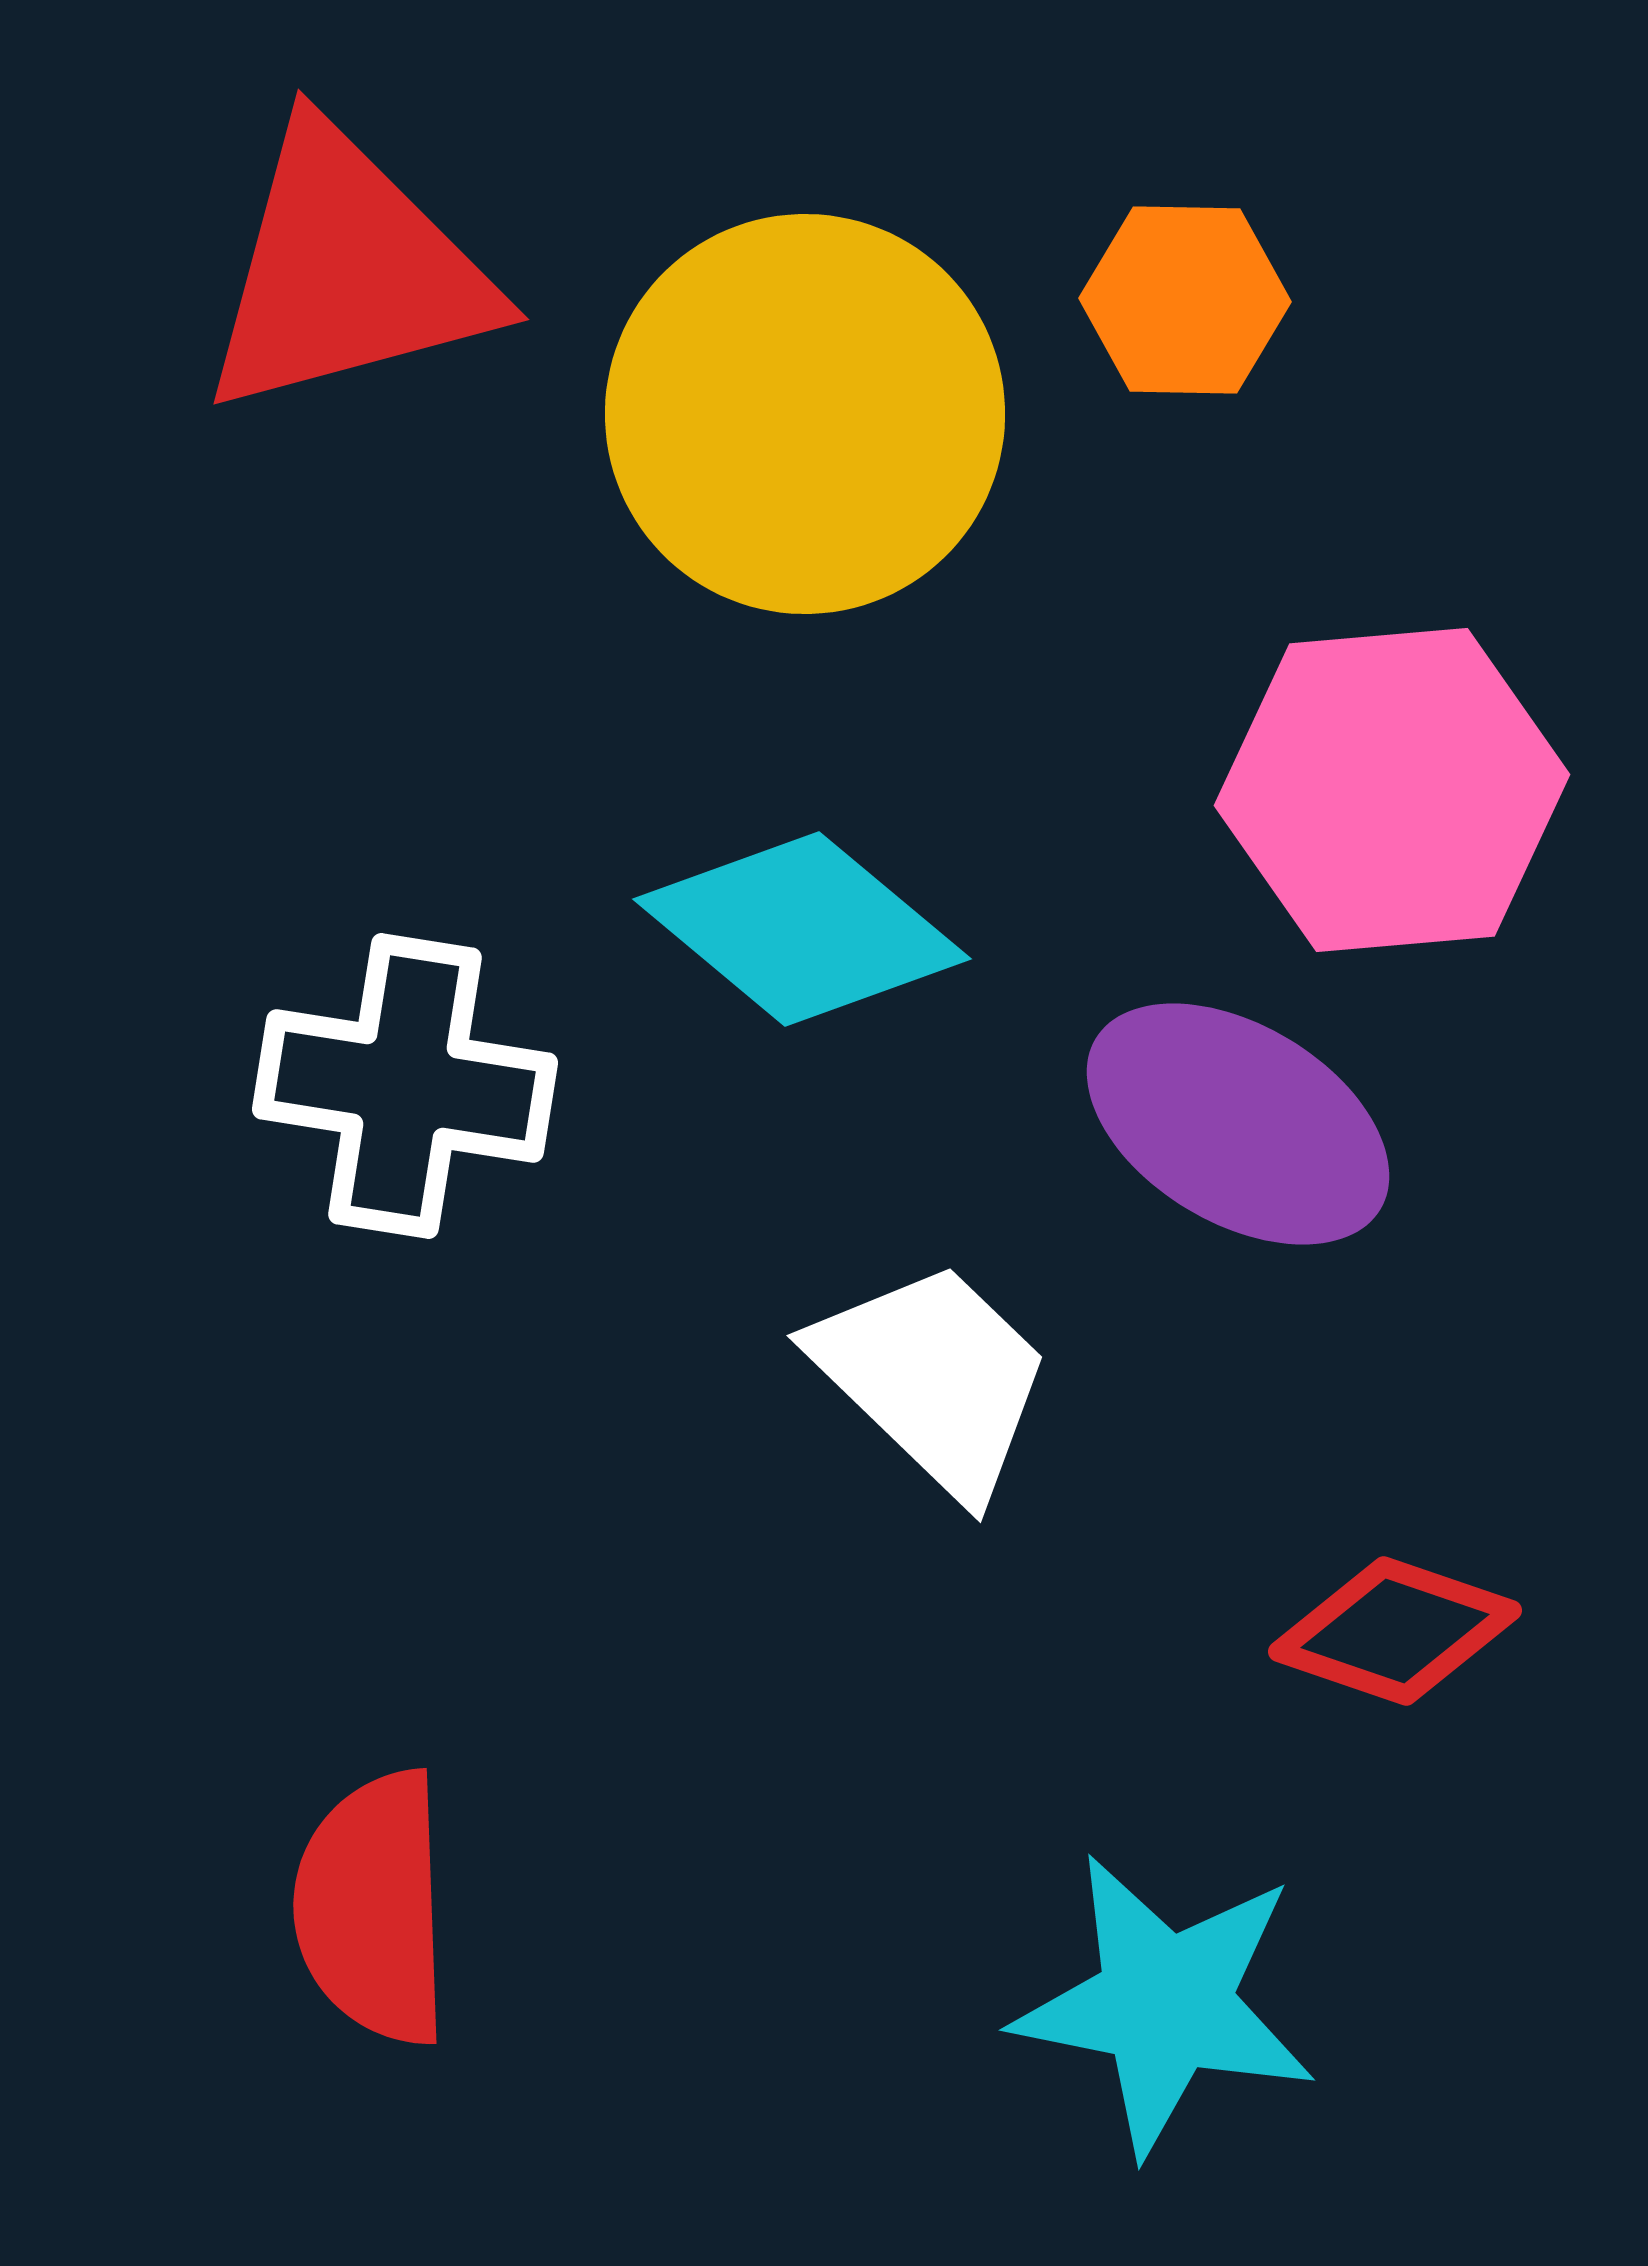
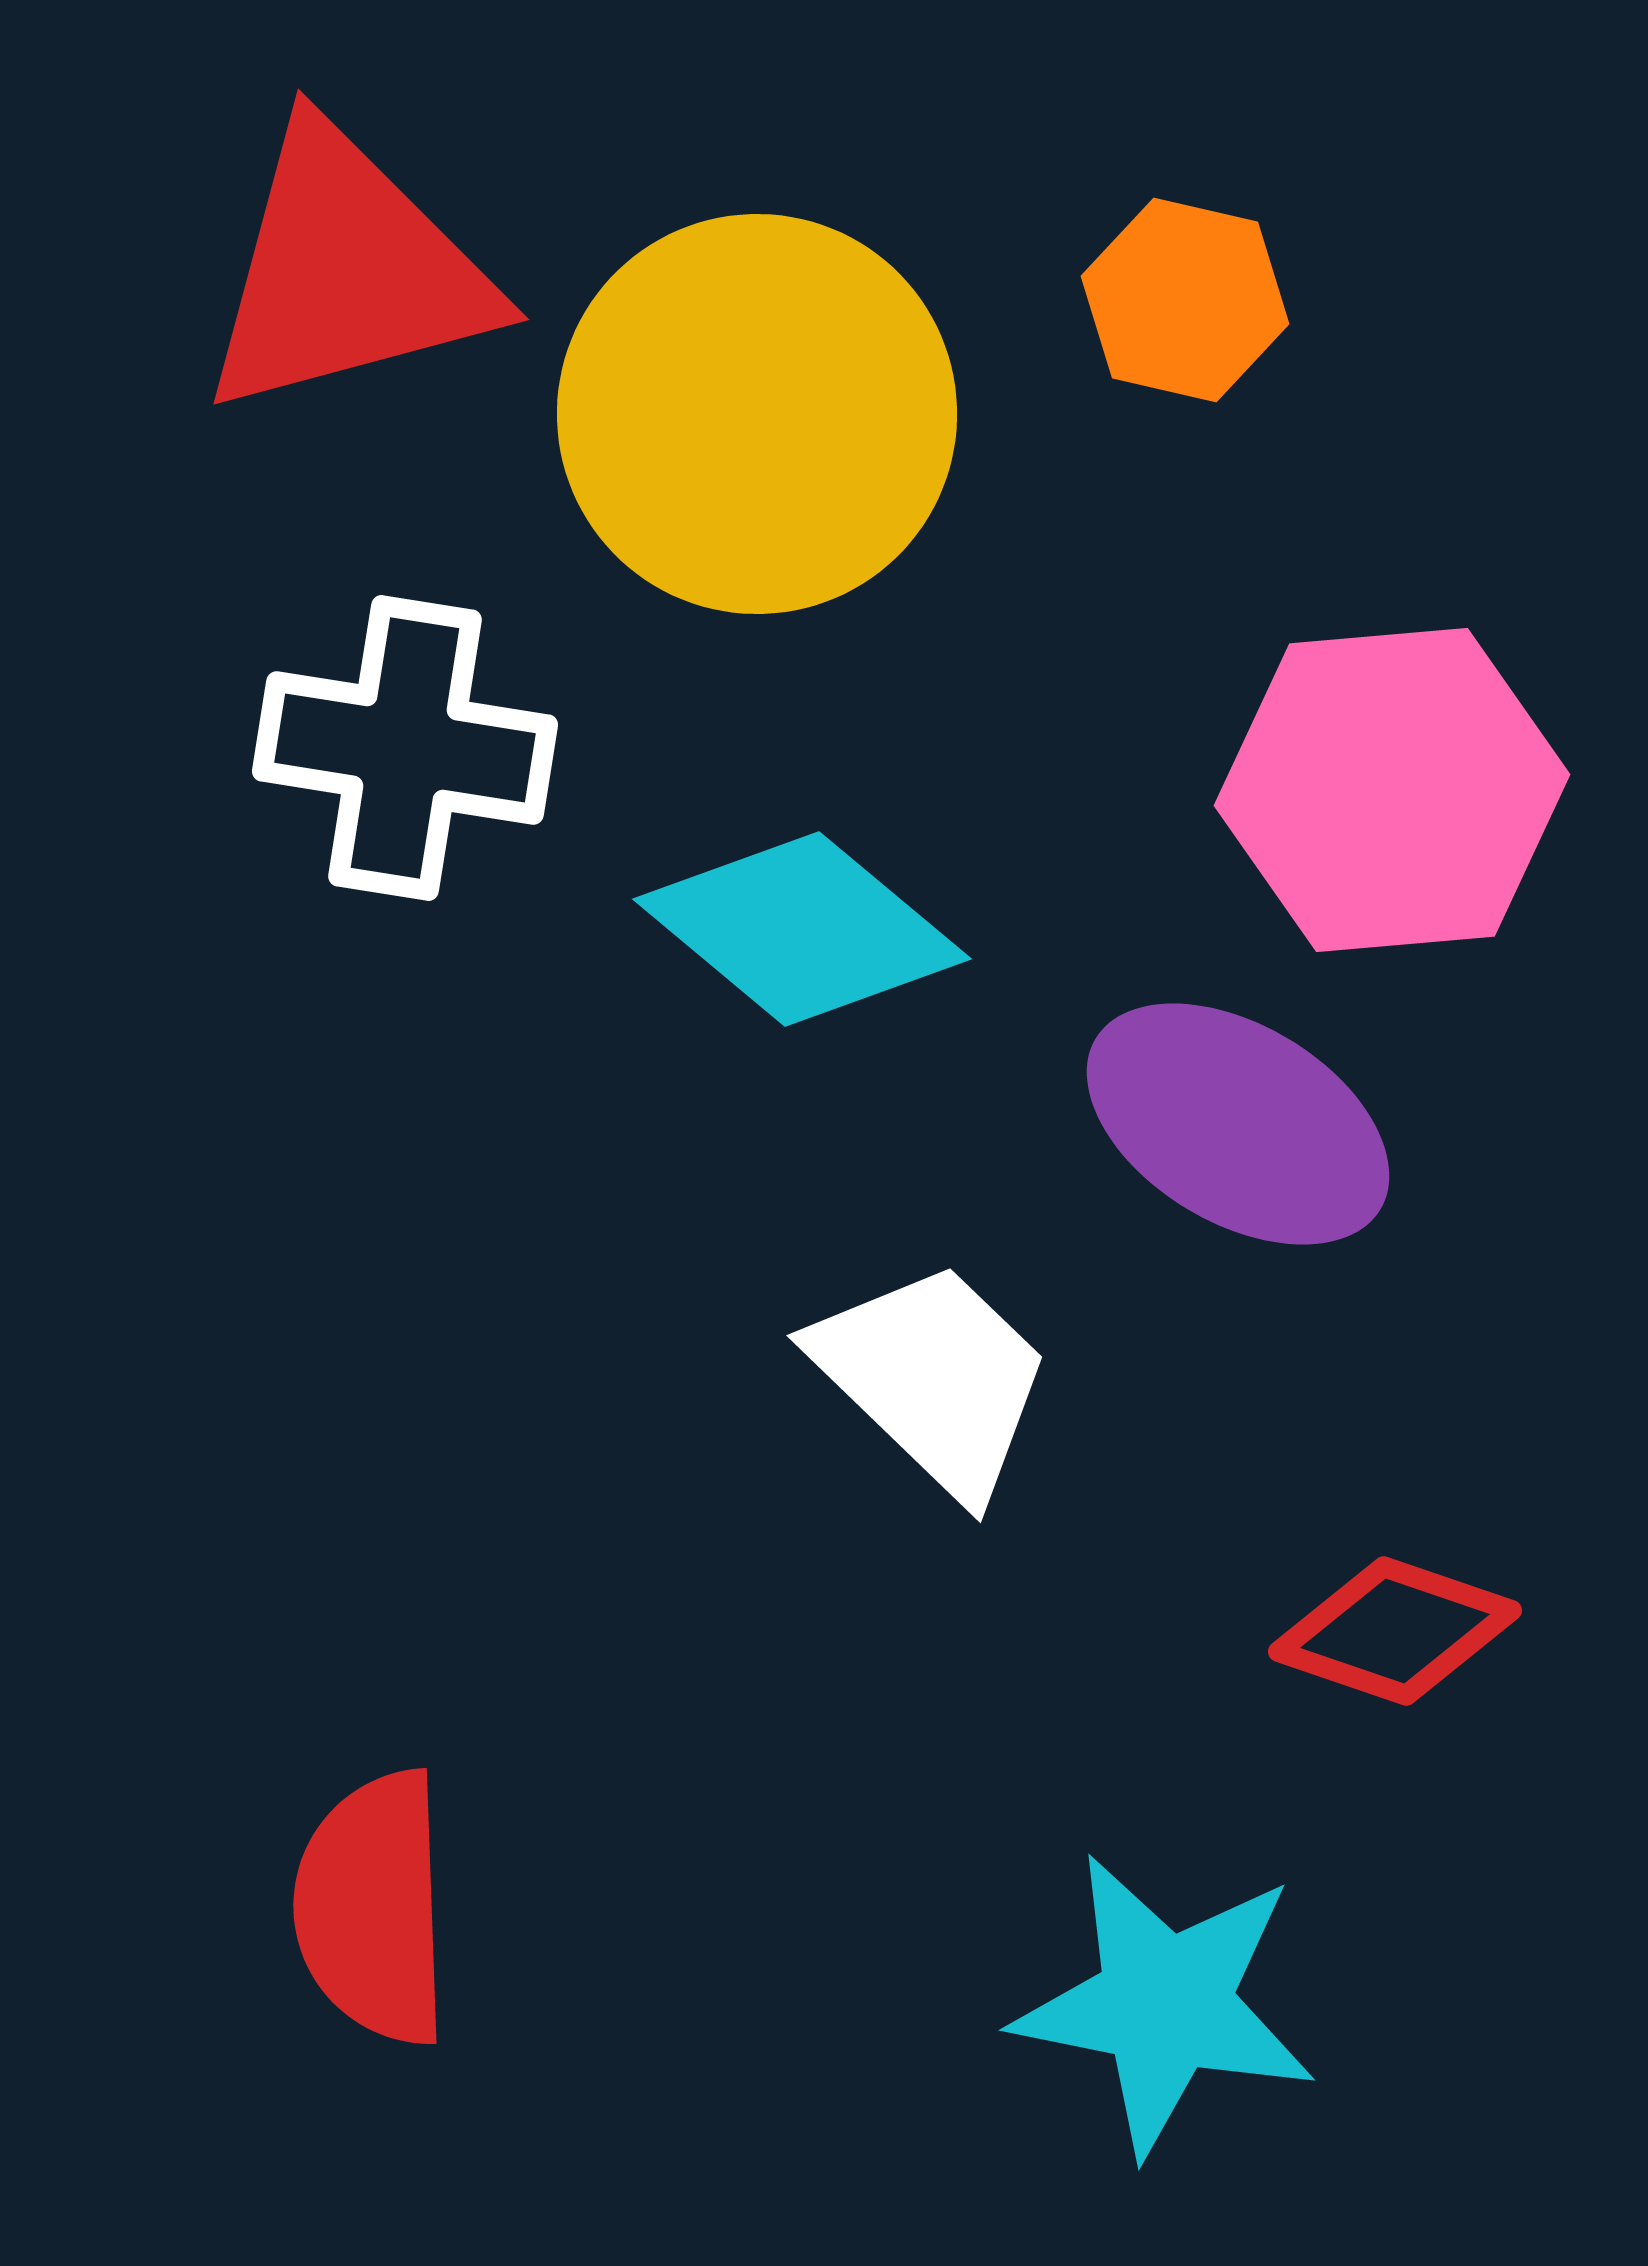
orange hexagon: rotated 12 degrees clockwise
yellow circle: moved 48 px left
white cross: moved 338 px up
